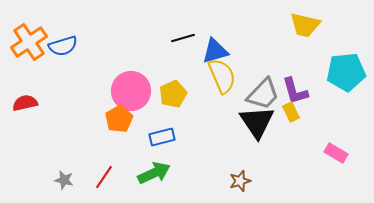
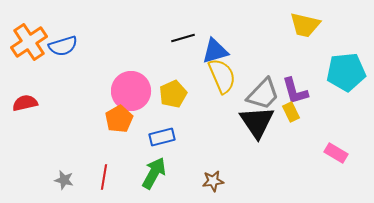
green arrow: rotated 36 degrees counterclockwise
red line: rotated 25 degrees counterclockwise
brown star: moved 27 px left; rotated 10 degrees clockwise
